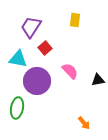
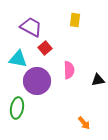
purple trapezoid: rotated 85 degrees clockwise
pink semicircle: moved 1 px left, 1 px up; rotated 42 degrees clockwise
